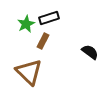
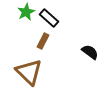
black rectangle: rotated 60 degrees clockwise
green star: moved 12 px up
